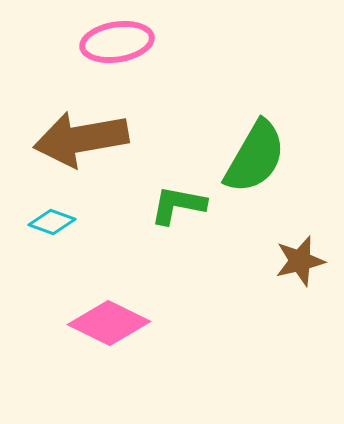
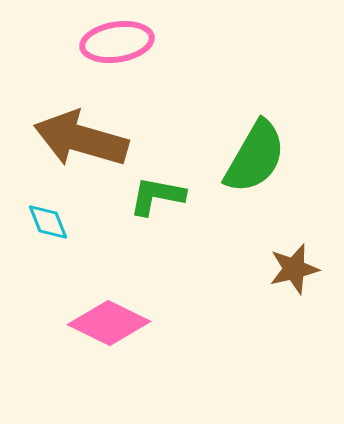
brown arrow: rotated 26 degrees clockwise
green L-shape: moved 21 px left, 9 px up
cyan diamond: moved 4 px left; rotated 48 degrees clockwise
brown star: moved 6 px left, 8 px down
